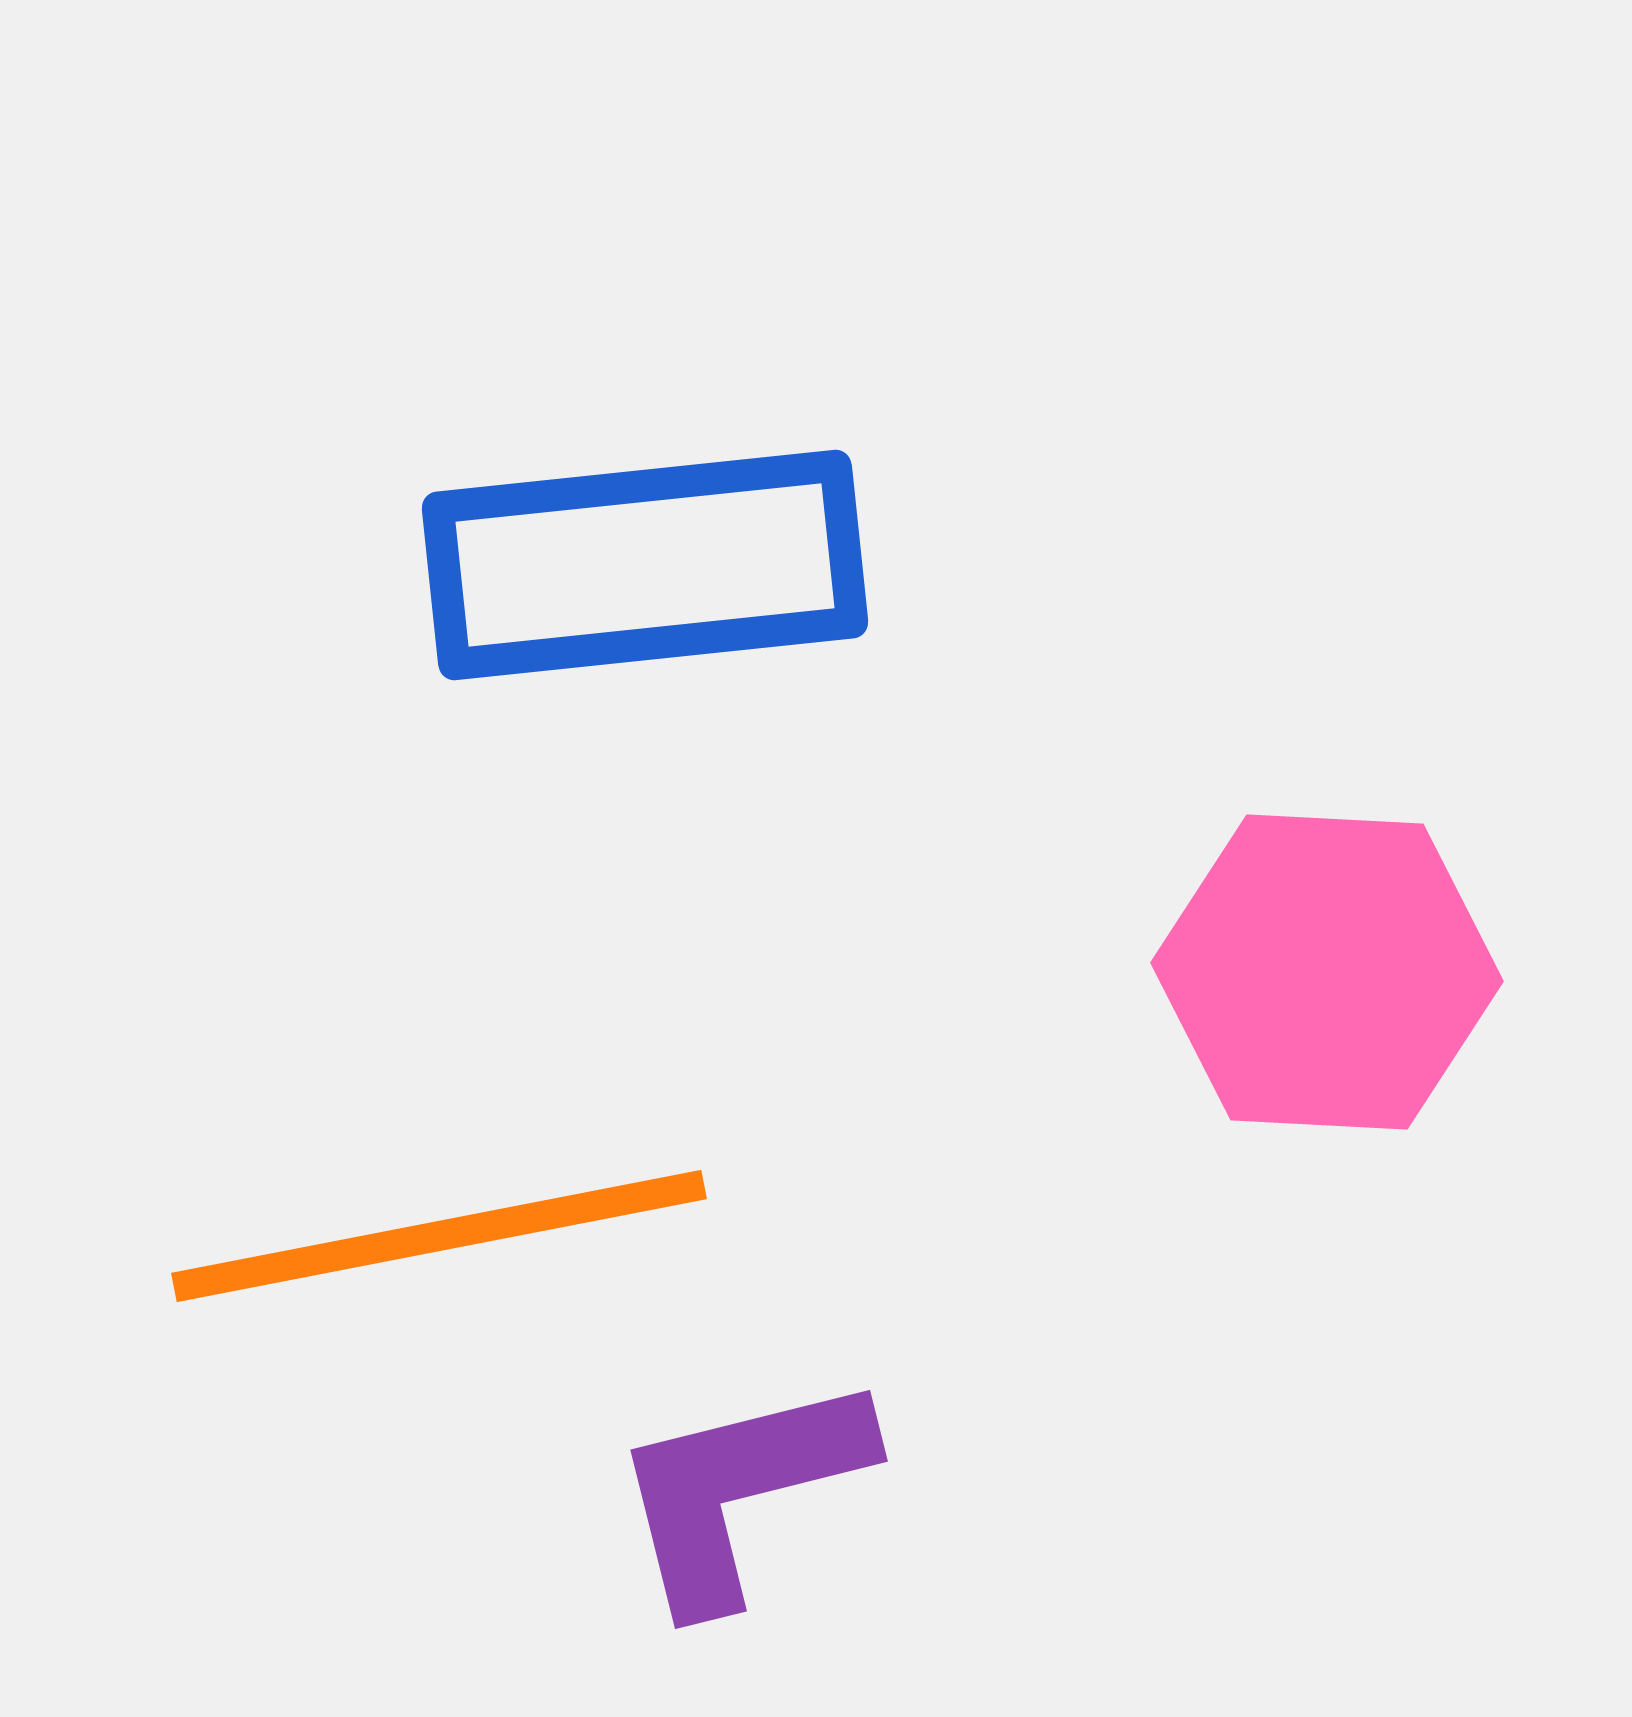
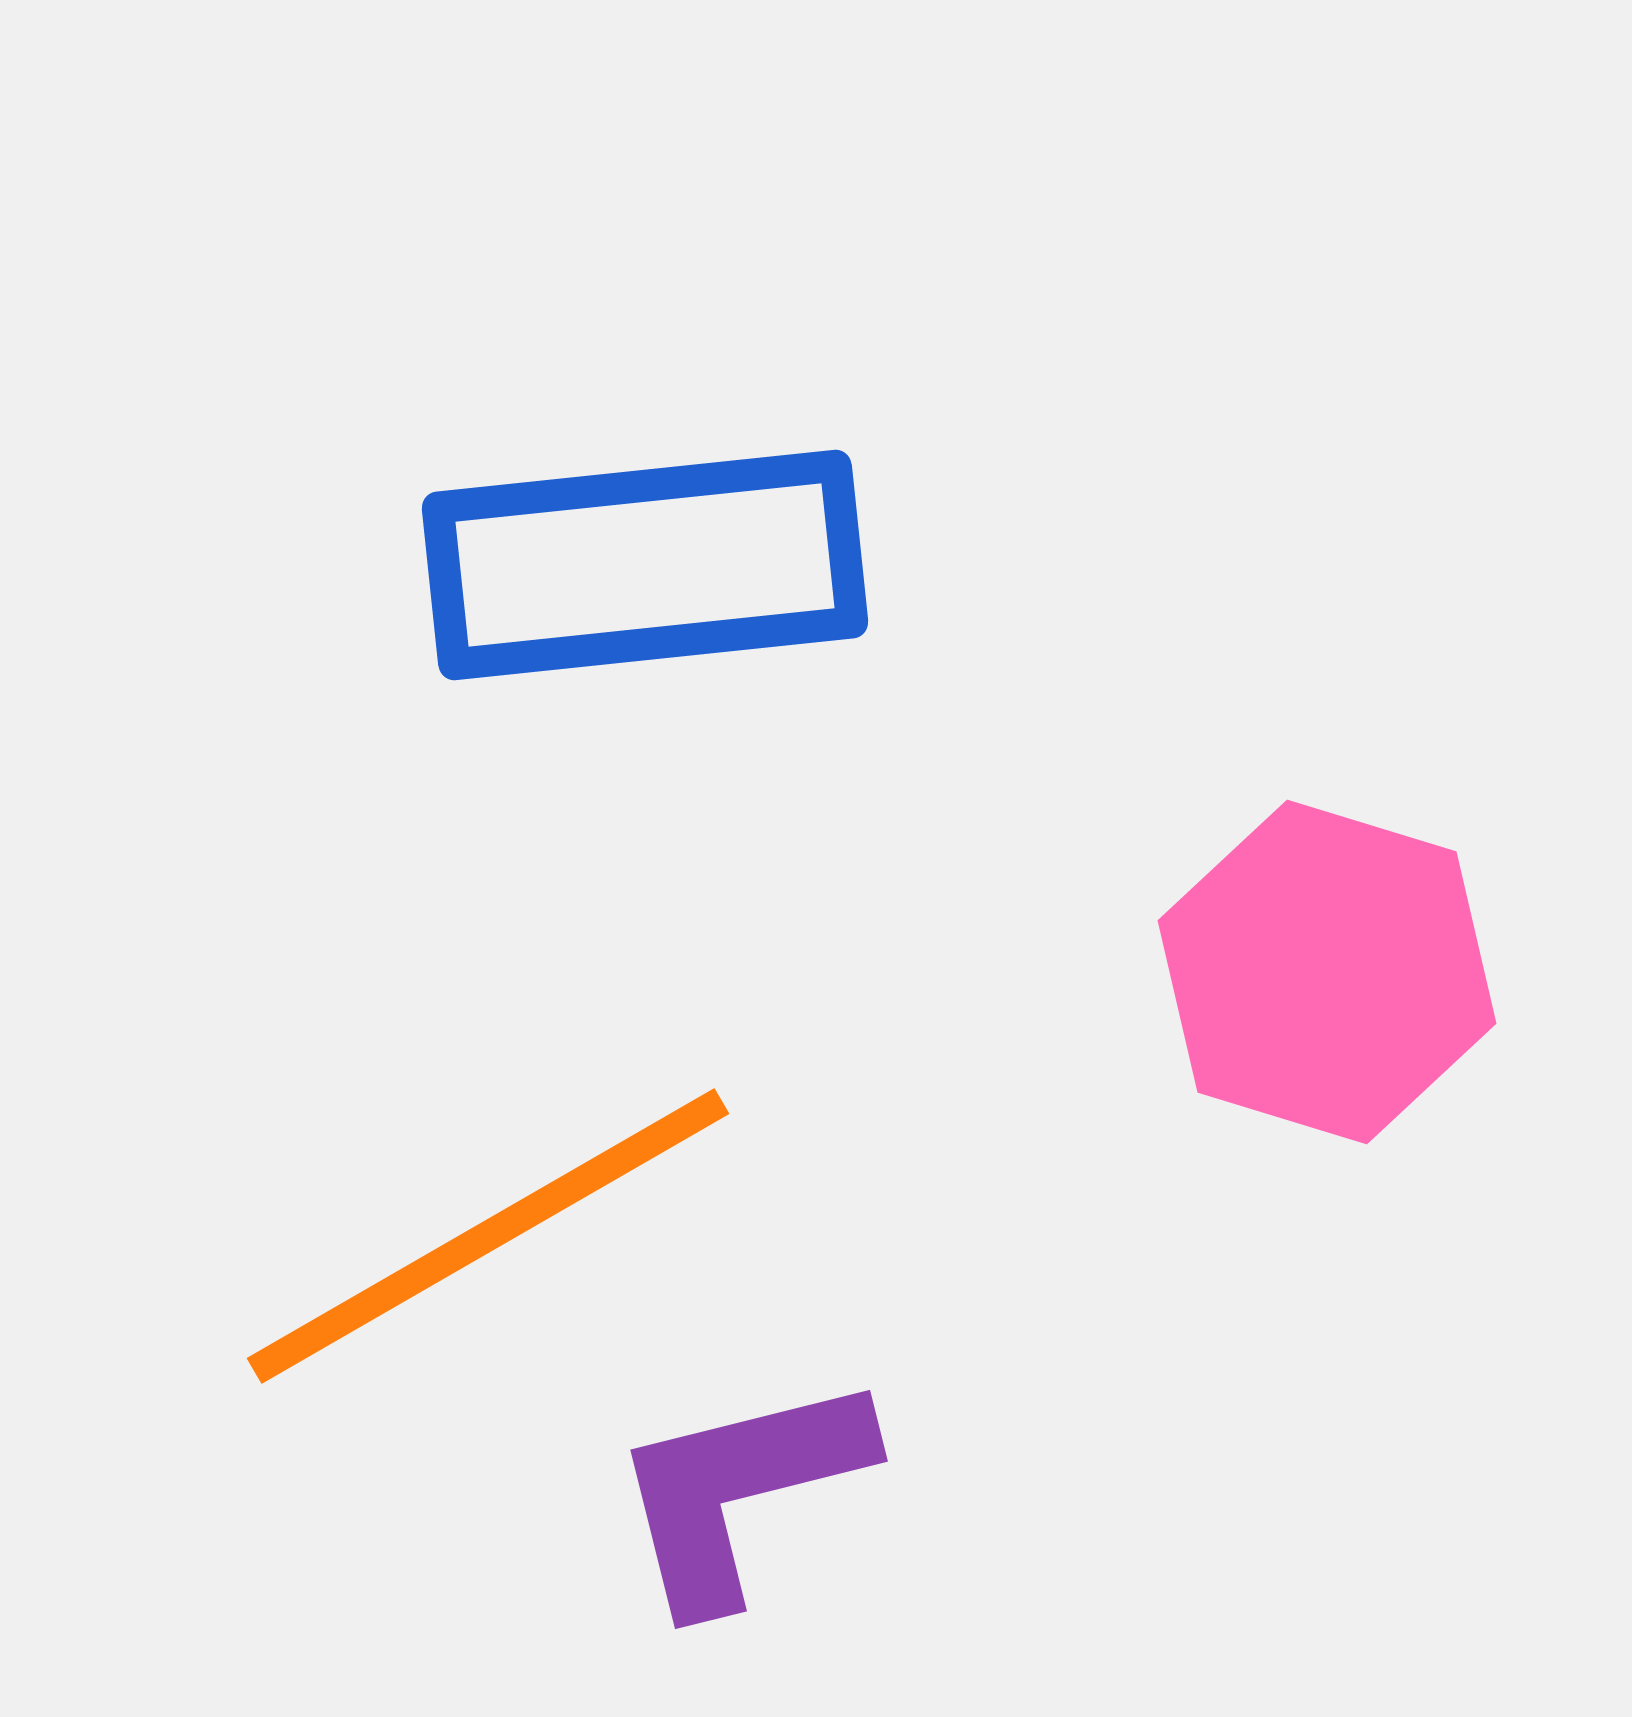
pink hexagon: rotated 14 degrees clockwise
orange line: moved 49 px right; rotated 19 degrees counterclockwise
